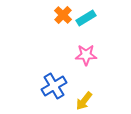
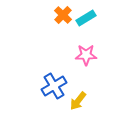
yellow arrow: moved 6 px left
